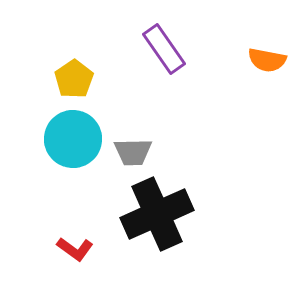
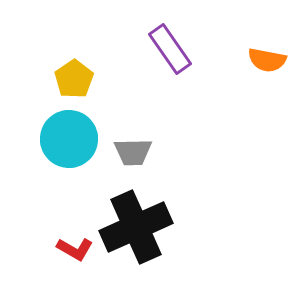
purple rectangle: moved 6 px right
cyan circle: moved 4 px left
black cross: moved 21 px left, 13 px down
red L-shape: rotated 6 degrees counterclockwise
